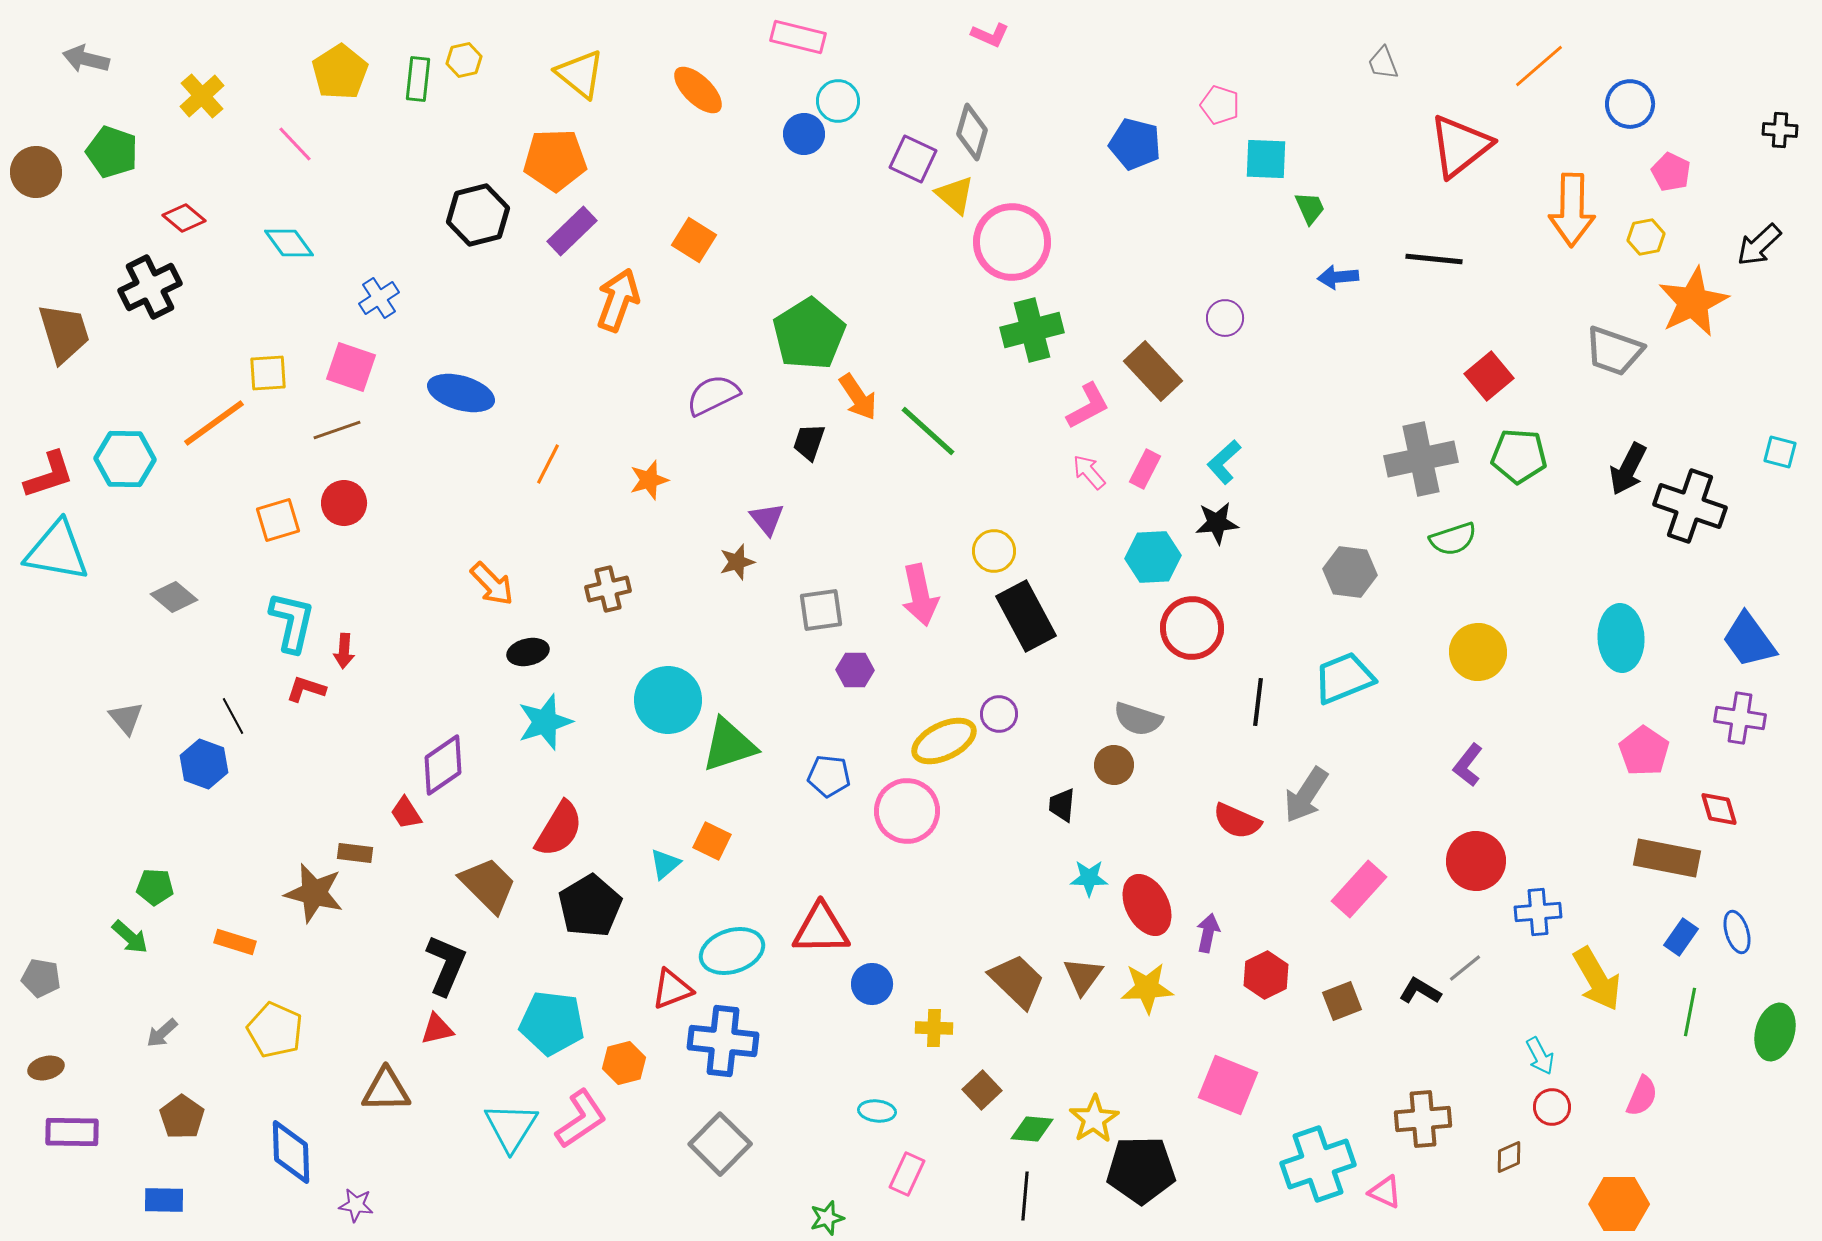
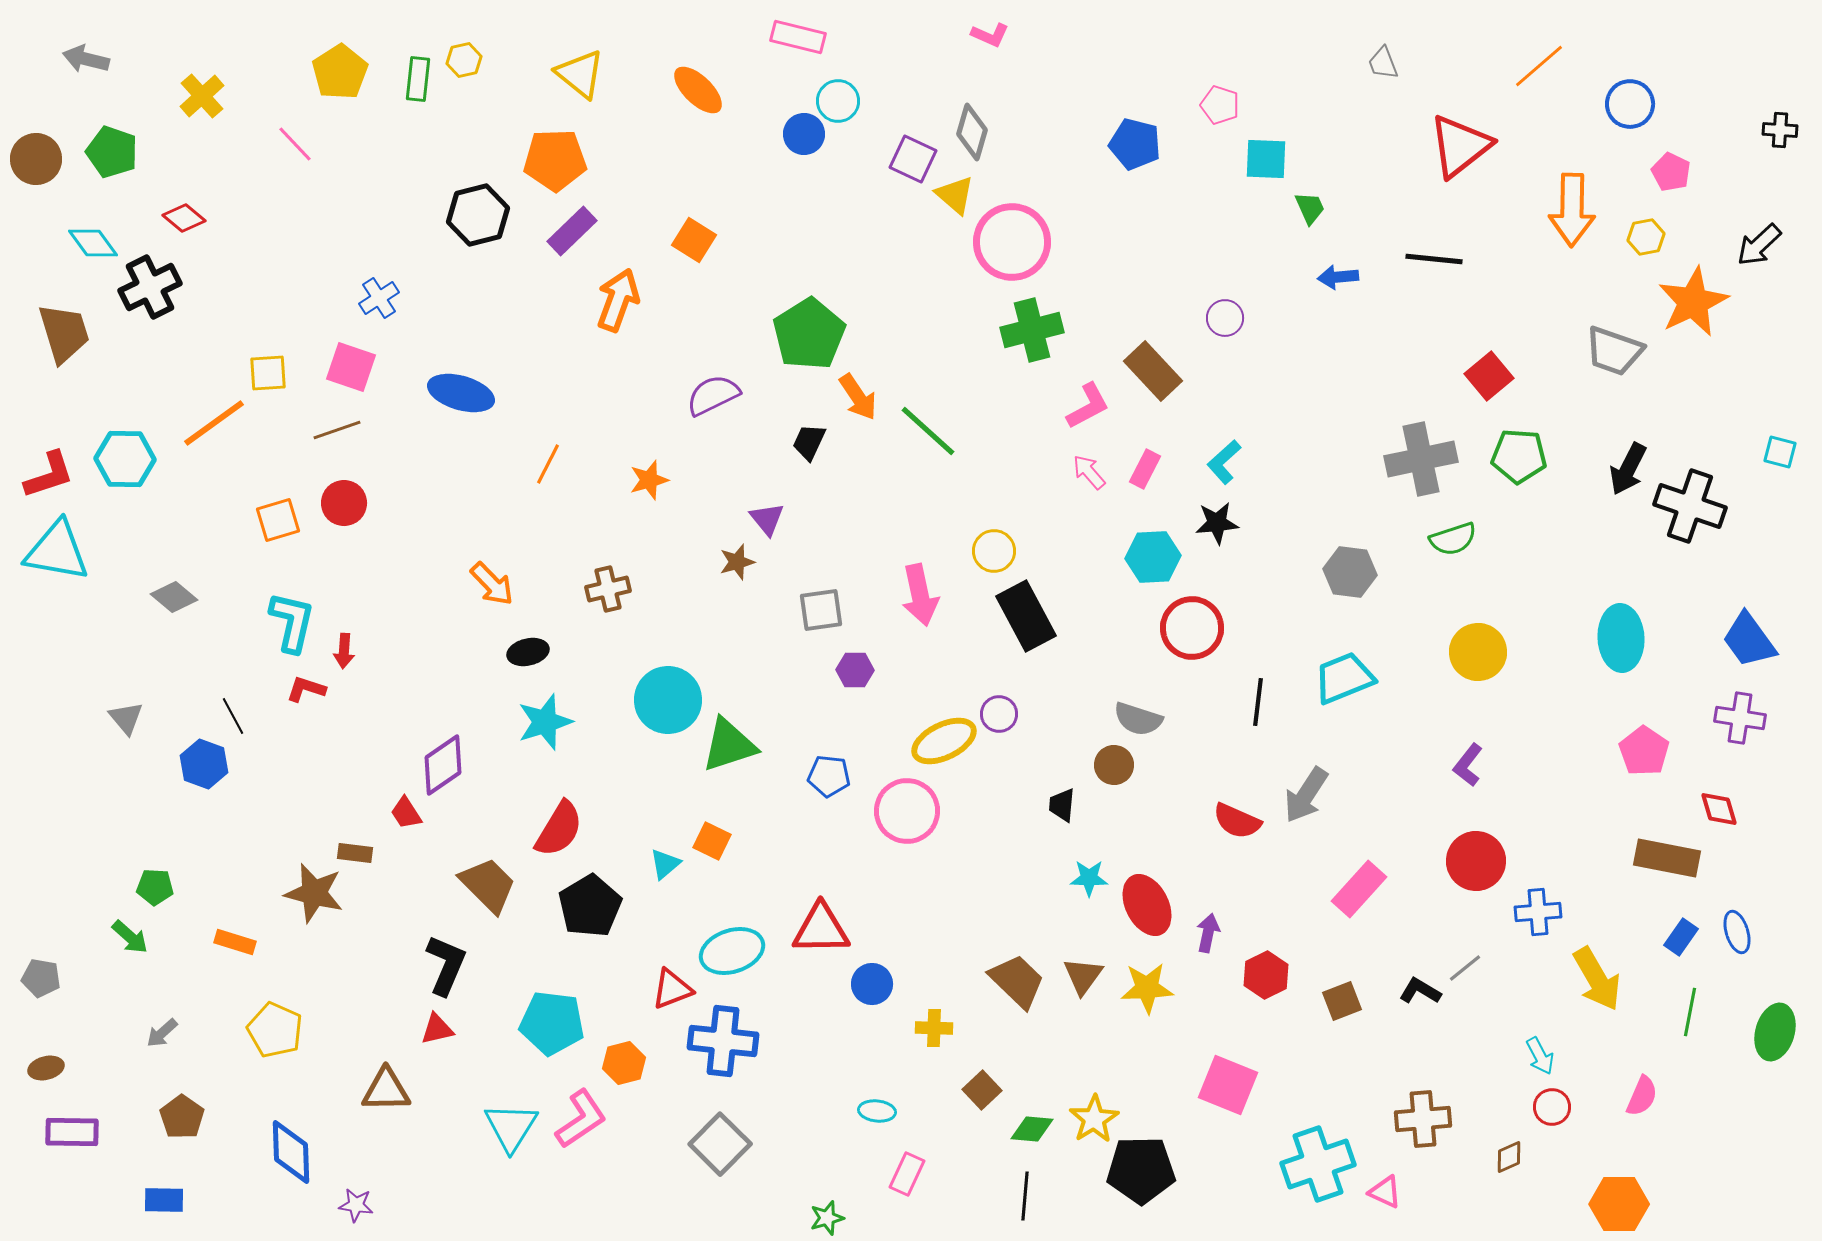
brown circle at (36, 172): moved 13 px up
cyan diamond at (289, 243): moved 196 px left
black trapezoid at (809, 442): rotated 6 degrees clockwise
